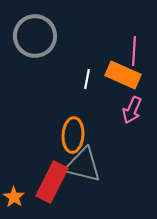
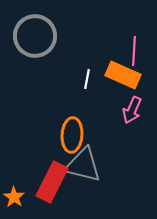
orange ellipse: moved 1 px left
